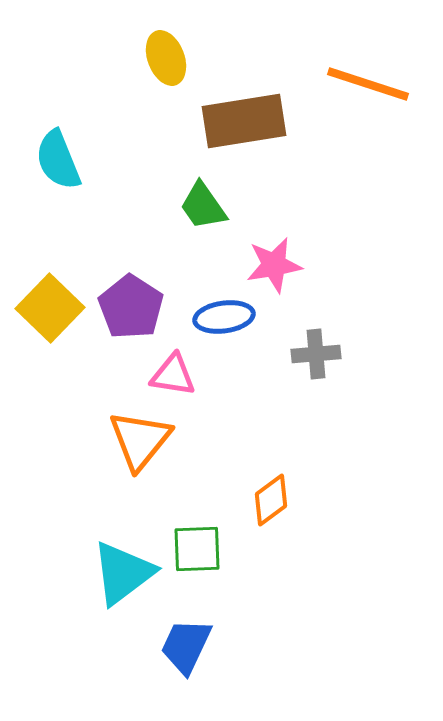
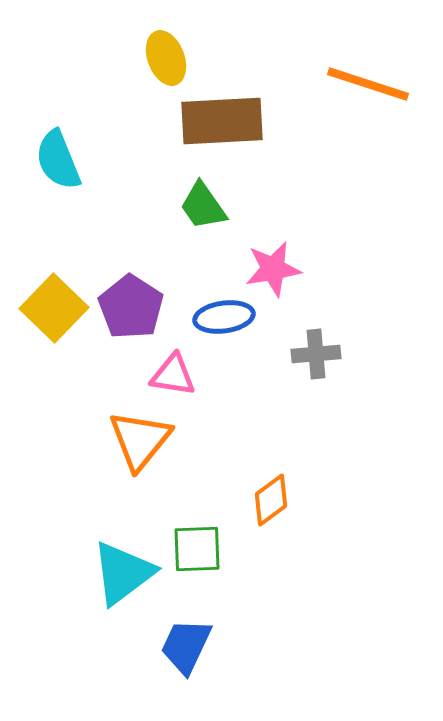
brown rectangle: moved 22 px left; rotated 6 degrees clockwise
pink star: moved 1 px left, 4 px down
yellow square: moved 4 px right
